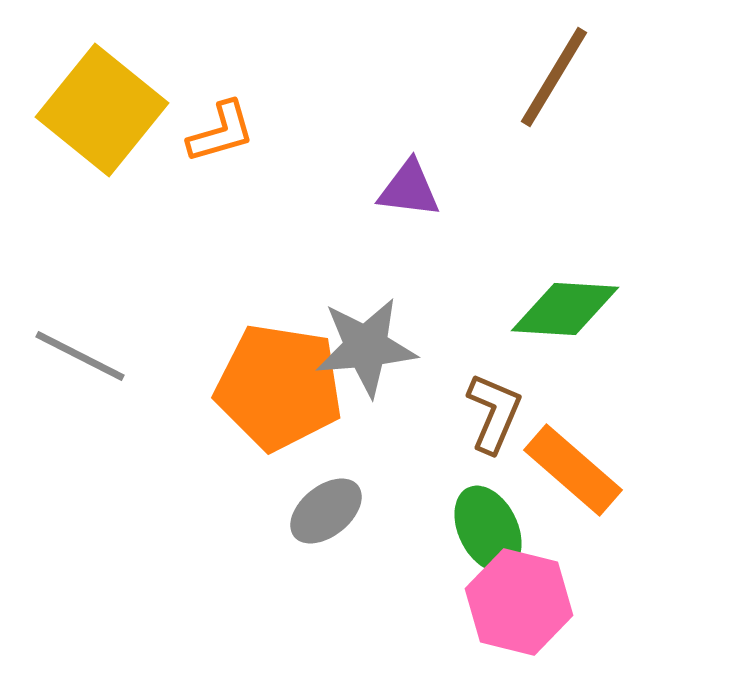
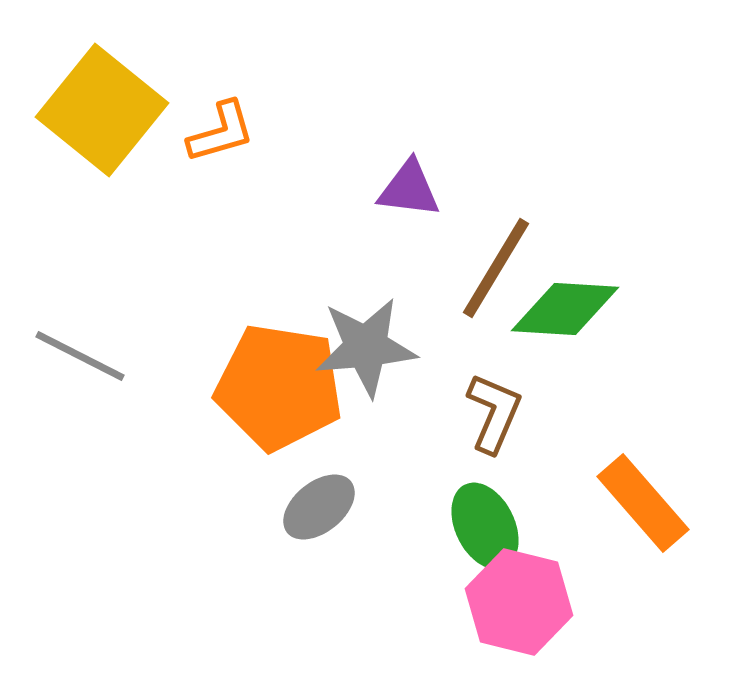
brown line: moved 58 px left, 191 px down
orange rectangle: moved 70 px right, 33 px down; rotated 8 degrees clockwise
gray ellipse: moved 7 px left, 4 px up
green ellipse: moved 3 px left, 3 px up
